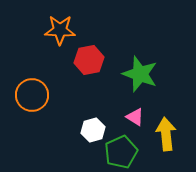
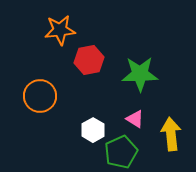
orange star: rotated 8 degrees counterclockwise
green star: rotated 21 degrees counterclockwise
orange circle: moved 8 px right, 1 px down
pink triangle: moved 2 px down
white hexagon: rotated 15 degrees counterclockwise
yellow arrow: moved 5 px right
